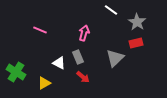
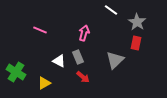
red rectangle: rotated 64 degrees counterclockwise
gray triangle: moved 2 px down
white triangle: moved 2 px up
